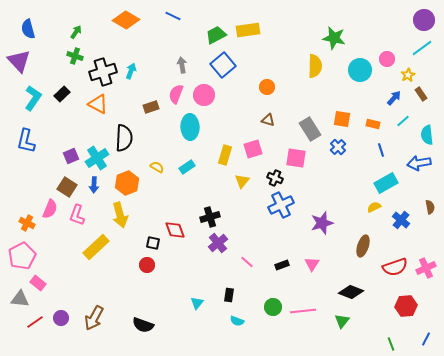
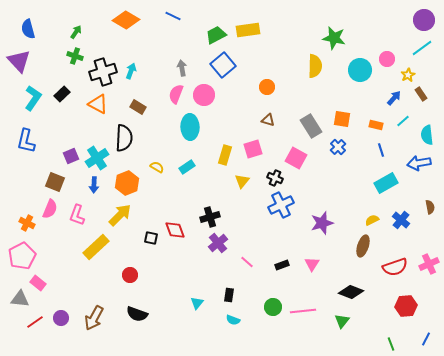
gray arrow at (182, 65): moved 3 px down
brown rectangle at (151, 107): moved 13 px left; rotated 49 degrees clockwise
orange rectangle at (373, 124): moved 3 px right, 1 px down
gray rectangle at (310, 129): moved 1 px right, 3 px up
pink square at (296, 158): rotated 20 degrees clockwise
brown square at (67, 187): moved 12 px left, 5 px up; rotated 12 degrees counterclockwise
yellow semicircle at (374, 207): moved 2 px left, 13 px down
yellow arrow at (120, 215): rotated 120 degrees counterclockwise
black square at (153, 243): moved 2 px left, 5 px up
red circle at (147, 265): moved 17 px left, 10 px down
pink cross at (426, 268): moved 3 px right, 4 px up
cyan semicircle at (237, 321): moved 4 px left, 1 px up
black semicircle at (143, 325): moved 6 px left, 11 px up
